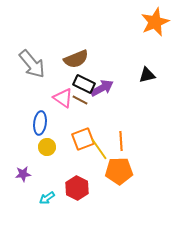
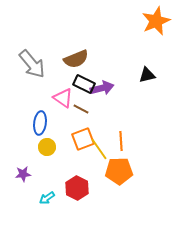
orange star: moved 1 px right, 1 px up
purple arrow: rotated 15 degrees clockwise
brown line: moved 1 px right, 9 px down
